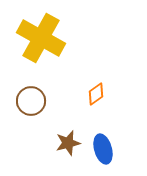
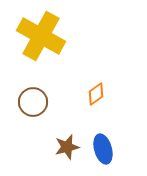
yellow cross: moved 2 px up
brown circle: moved 2 px right, 1 px down
brown star: moved 1 px left, 4 px down
